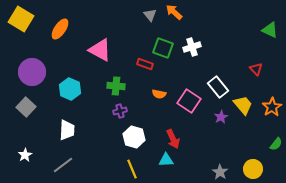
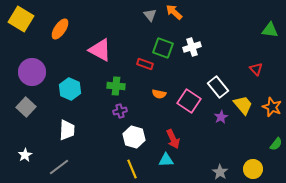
green triangle: rotated 18 degrees counterclockwise
orange star: rotated 18 degrees counterclockwise
gray line: moved 4 px left, 2 px down
